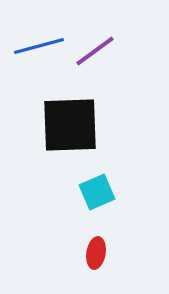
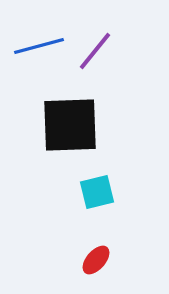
purple line: rotated 15 degrees counterclockwise
cyan square: rotated 9 degrees clockwise
red ellipse: moved 7 px down; rotated 32 degrees clockwise
